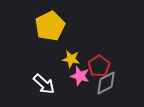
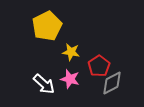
yellow pentagon: moved 3 px left
yellow star: moved 7 px up
pink star: moved 10 px left, 3 px down
gray diamond: moved 6 px right
